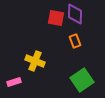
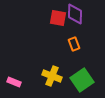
red square: moved 2 px right
orange rectangle: moved 1 px left, 3 px down
yellow cross: moved 17 px right, 15 px down
pink rectangle: rotated 40 degrees clockwise
